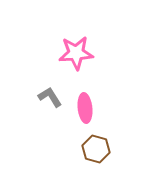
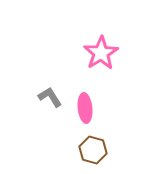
pink star: moved 25 px right; rotated 28 degrees counterclockwise
brown hexagon: moved 3 px left, 1 px down
